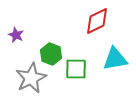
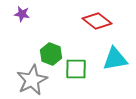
red diamond: rotated 64 degrees clockwise
purple star: moved 6 px right, 21 px up; rotated 14 degrees counterclockwise
gray star: moved 1 px right, 2 px down
